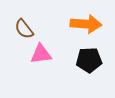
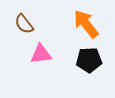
orange arrow: rotated 132 degrees counterclockwise
brown semicircle: moved 5 px up
